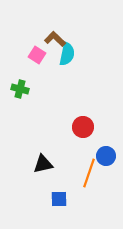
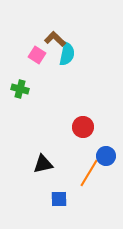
orange line: rotated 12 degrees clockwise
